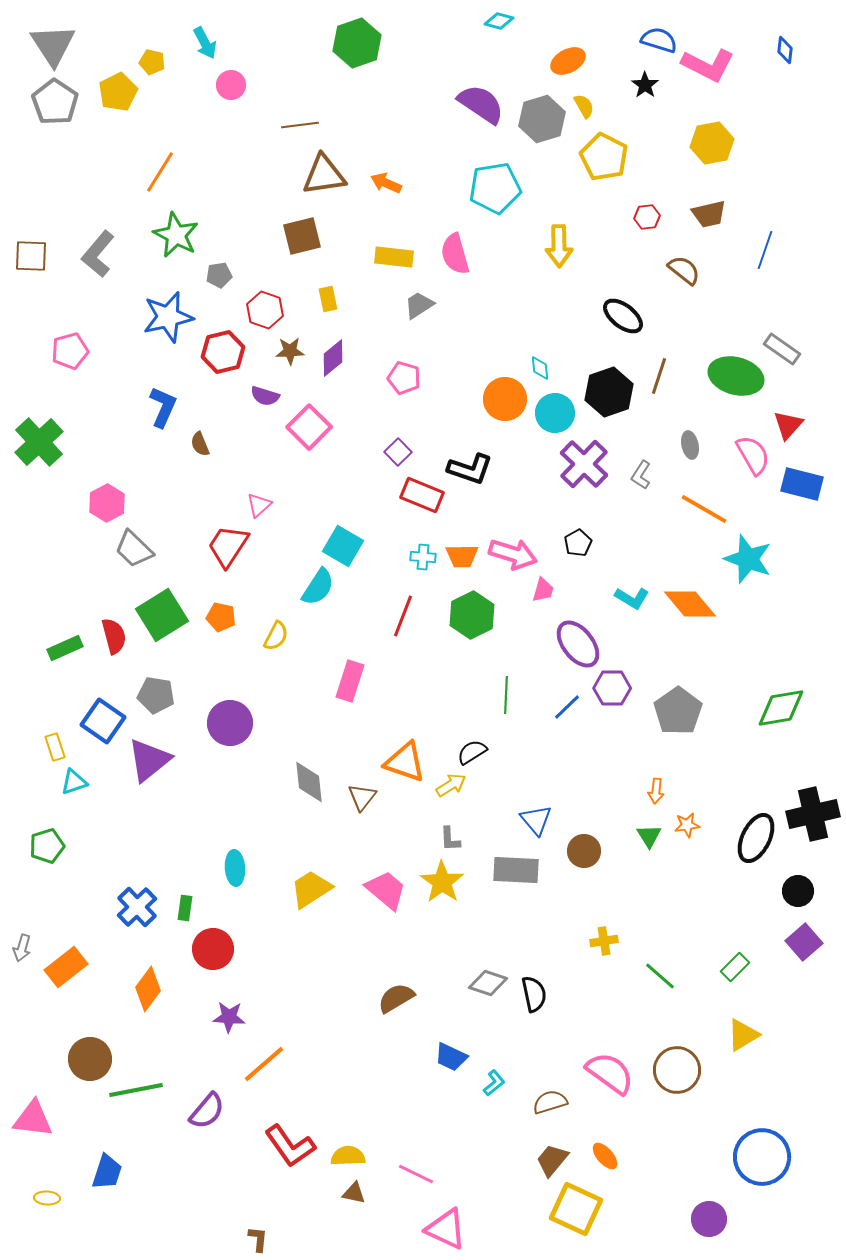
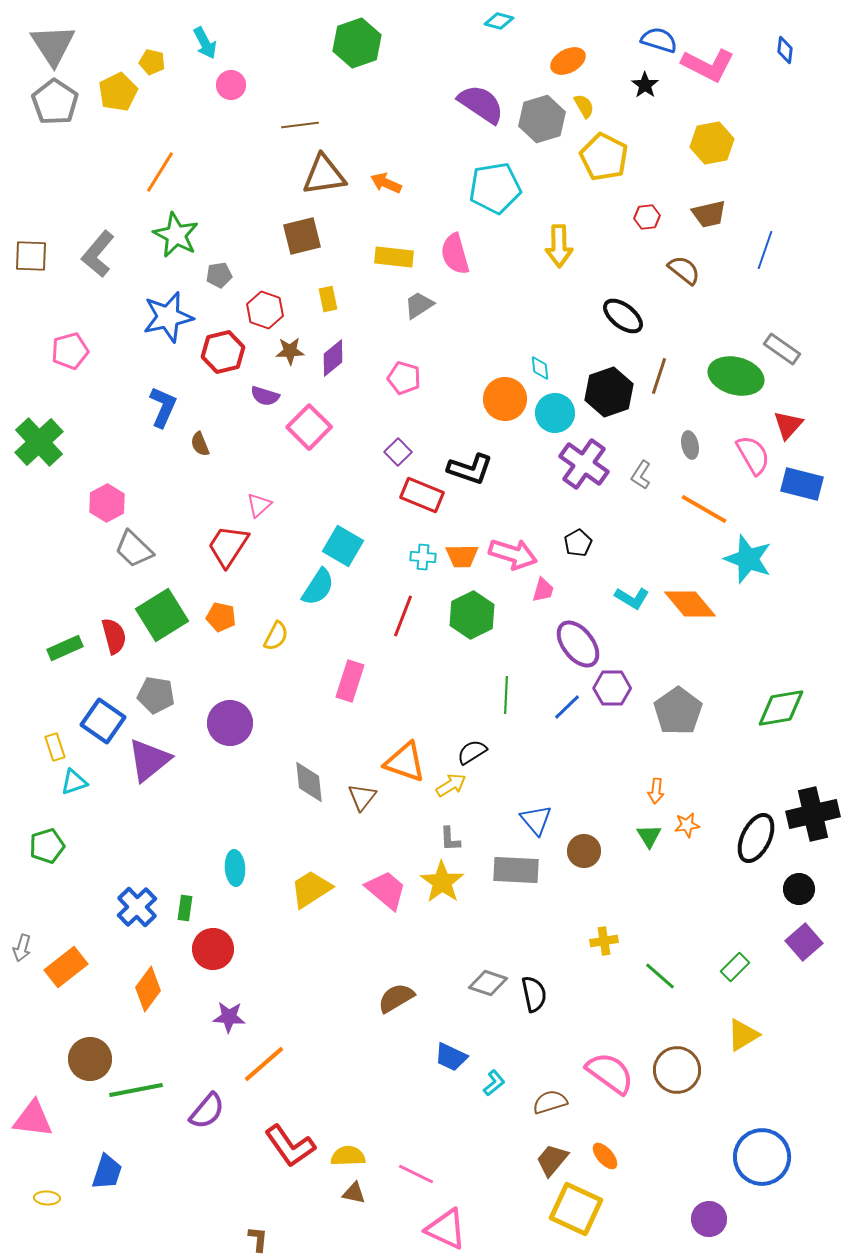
purple cross at (584, 464): rotated 9 degrees counterclockwise
black circle at (798, 891): moved 1 px right, 2 px up
